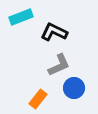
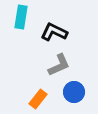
cyan rectangle: rotated 60 degrees counterclockwise
blue circle: moved 4 px down
